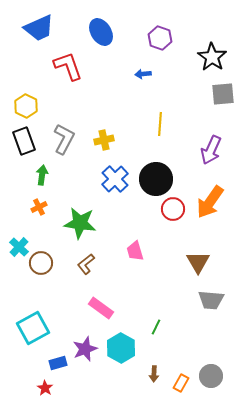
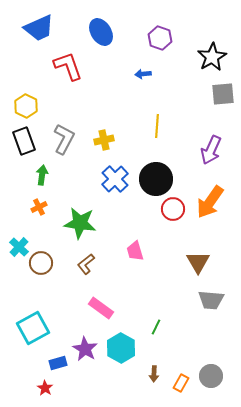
black star: rotated 8 degrees clockwise
yellow line: moved 3 px left, 2 px down
purple star: rotated 20 degrees counterclockwise
